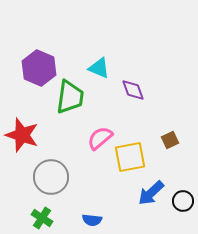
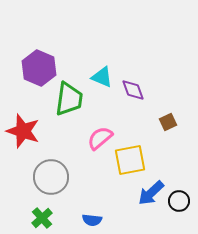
cyan triangle: moved 3 px right, 9 px down
green trapezoid: moved 1 px left, 2 px down
red star: moved 1 px right, 4 px up
brown square: moved 2 px left, 18 px up
yellow square: moved 3 px down
black circle: moved 4 px left
green cross: rotated 15 degrees clockwise
